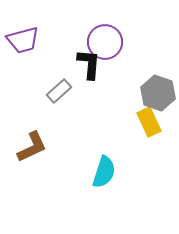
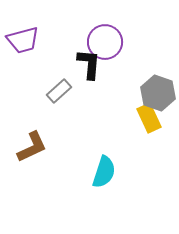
yellow rectangle: moved 4 px up
